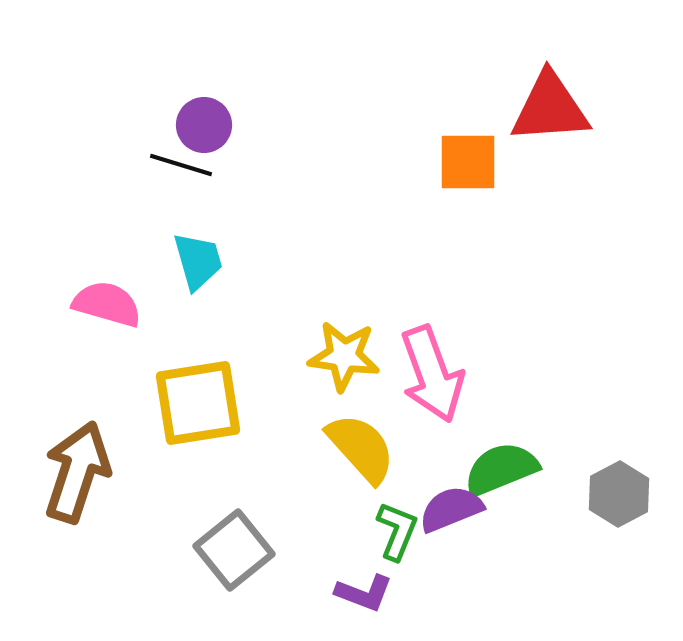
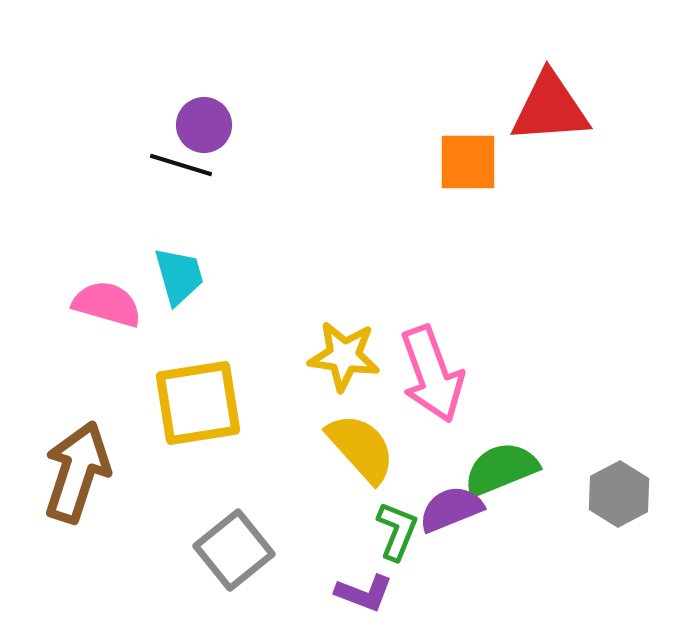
cyan trapezoid: moved 19 px left, 15 px down
